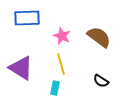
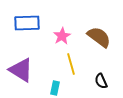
blue rectangle: moved 5 px down
pink star: rotated 18 degrees clockwise
yellow line: moved 10 px right
purple triangle: moved 2 px down
black semicircle: rotated 35 degrees clockwise
